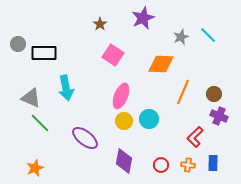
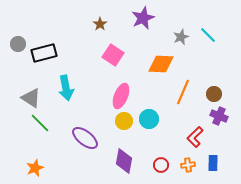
black rectangle: rotated 15 degrees counterclockwise
gray triangle: rotated 10 degrees clockwise
orange cross: rotated 16 degrees counterclockwise
